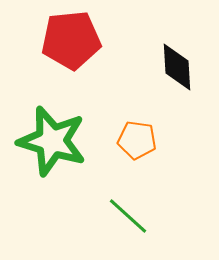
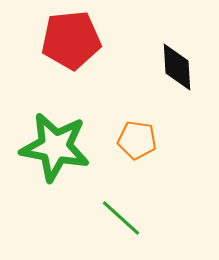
green star: moved 3 px right, 6 px down; rotated 6 degrees counterclockwise
green line: moved 7 px left, 2 px down
